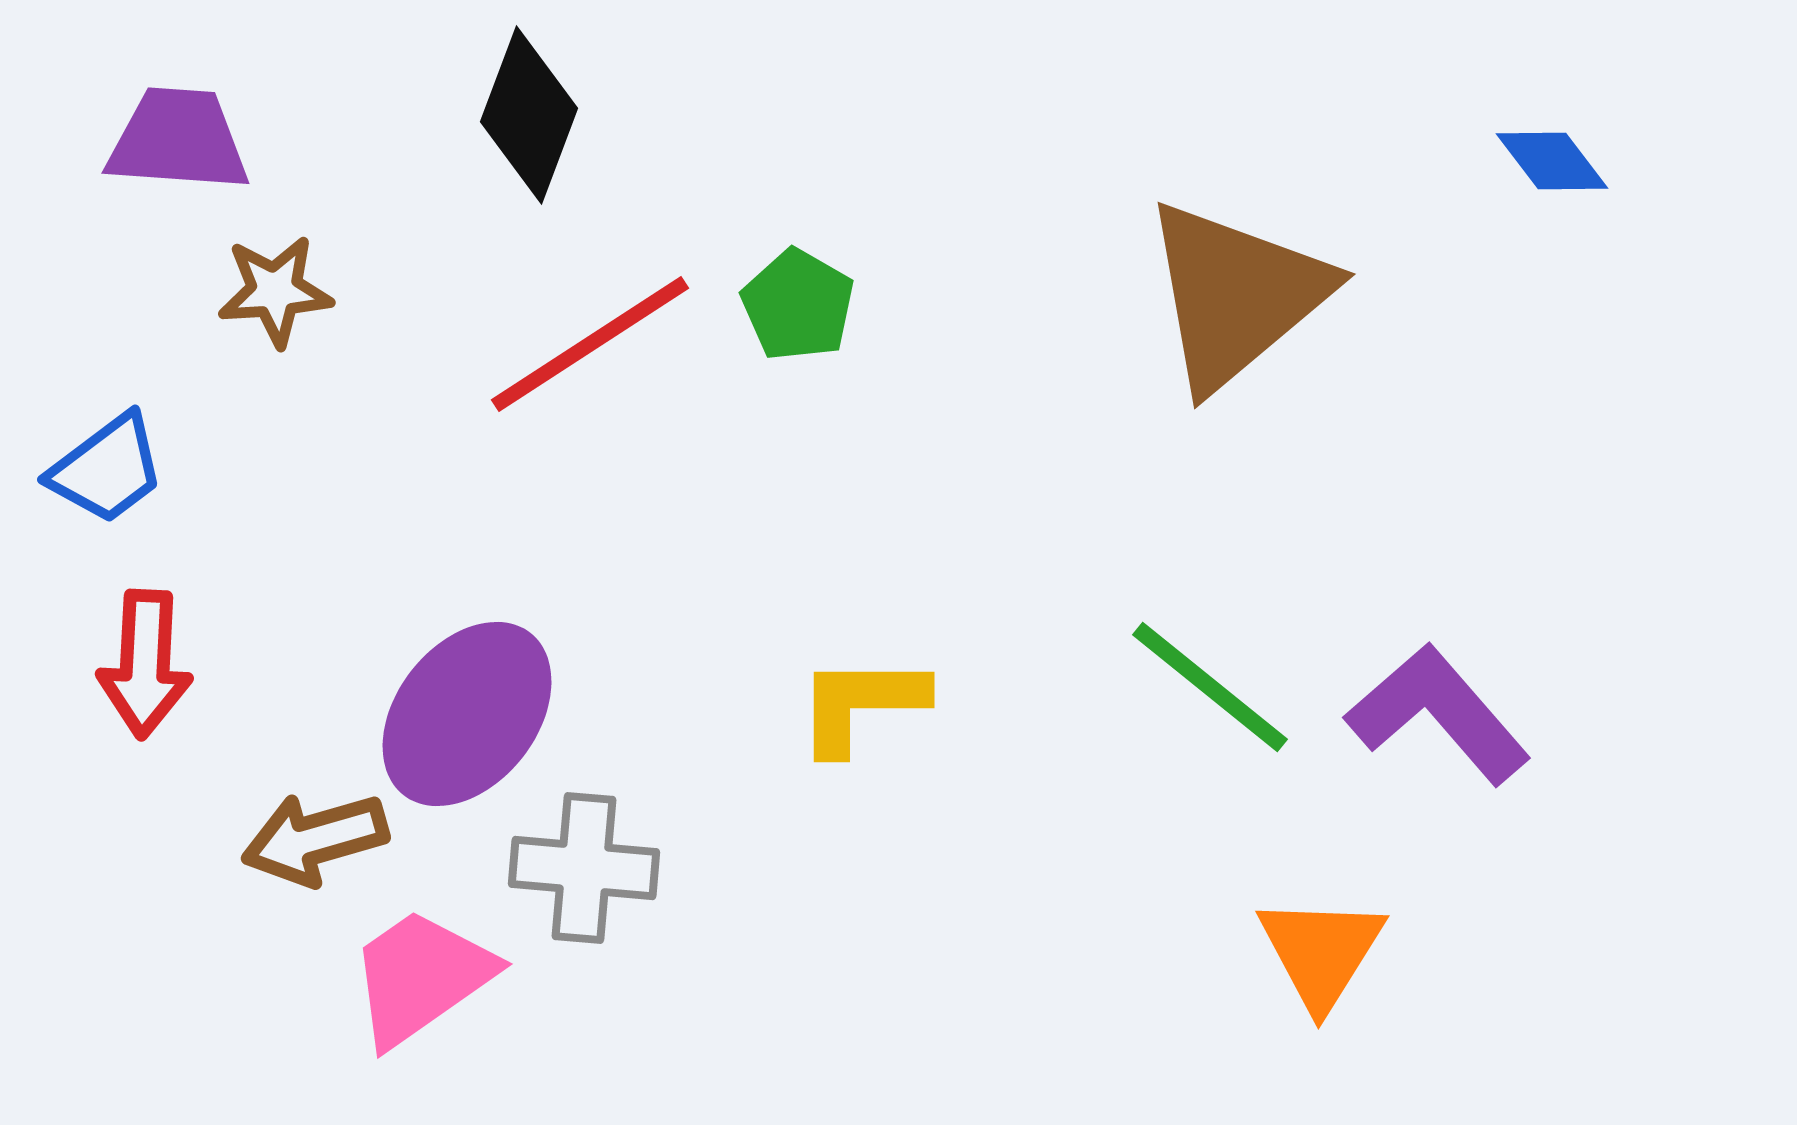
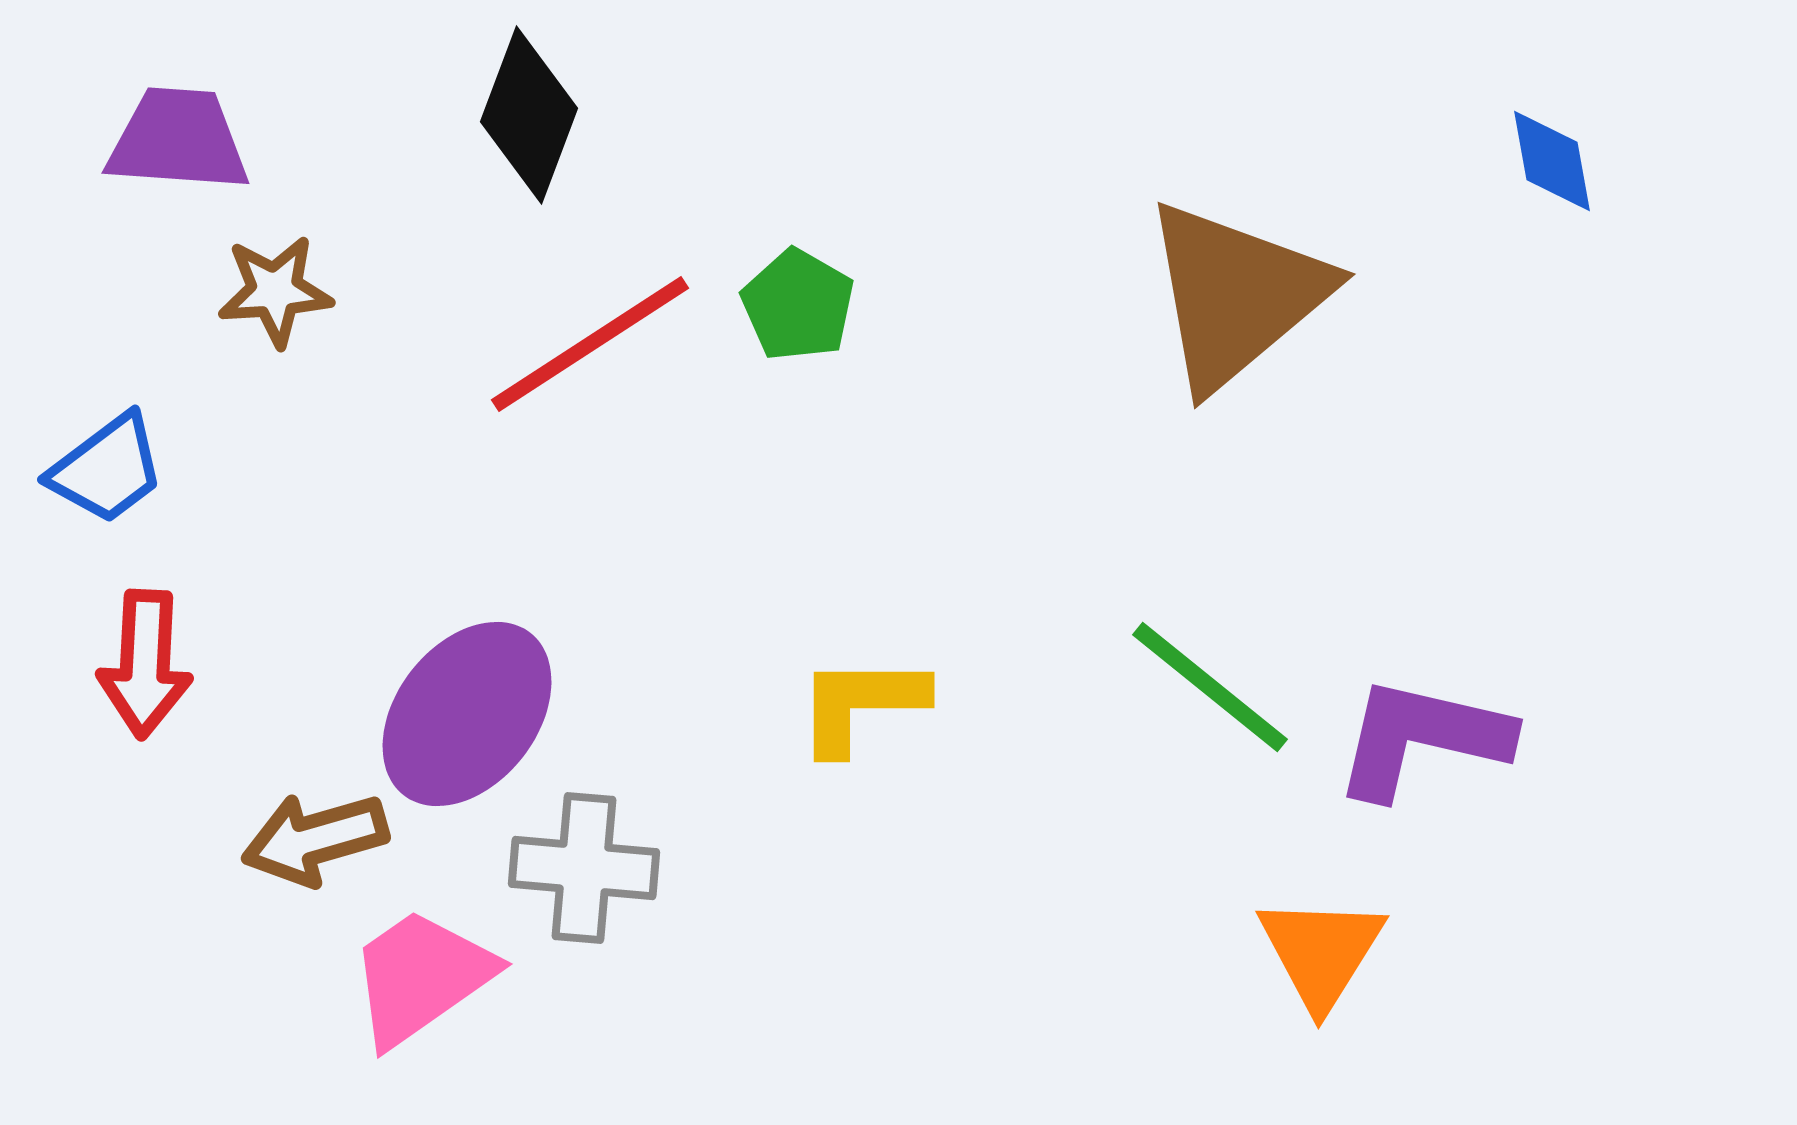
blue diamond: rotated 27 degrees clockwise
purple L-shape: moved 16 px left, 24 px down; rotated 36 degrees counterclockwise
